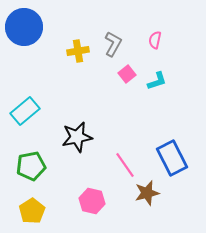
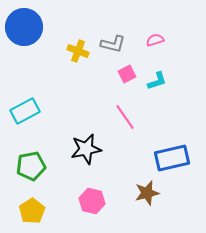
pink semicircle: rotated 60 degrees clockwise
gray L-shape: rotated 75 degrees clockwise
yellow cross: rotated 30 degrees clockwise
pink square: rotated 12 degrees clockwise
cyan rectangle: rotated 12 degrees clockwise
black star: moved 9 px right, 12 px down
blue rectangle: rotated 76 degrees counterclockwise
pink line: moved 48 px up
